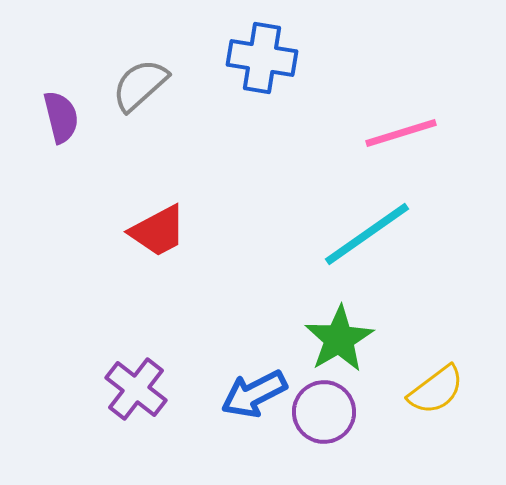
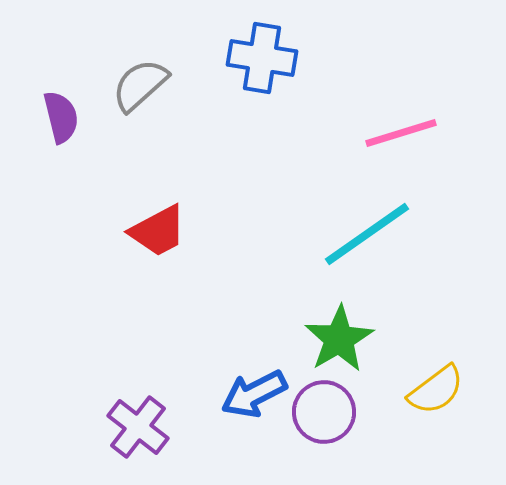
purple cross: moved 2 px right, 38 px down
